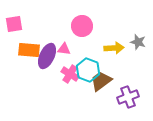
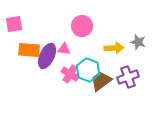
purple cross: moved 20 px up
